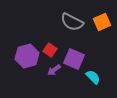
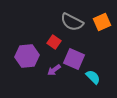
red square: moved 4 px right, 8 px up
purple hexagon: rotated 10 degrees clockwise
